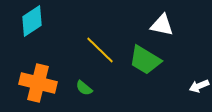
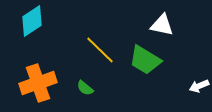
orange cross: rotated 33 degrees counterclockwise
green semicircle: moved 1 px right
